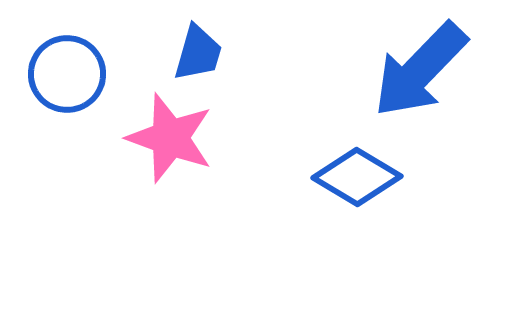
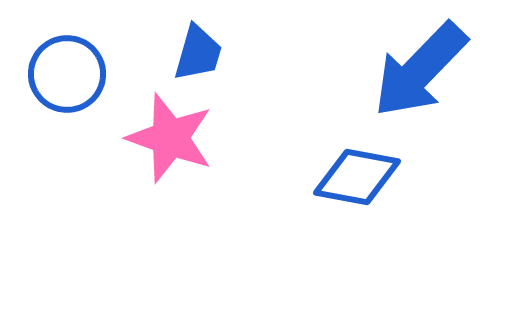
blue diamond: rotated 20 degrees counterclockwise
